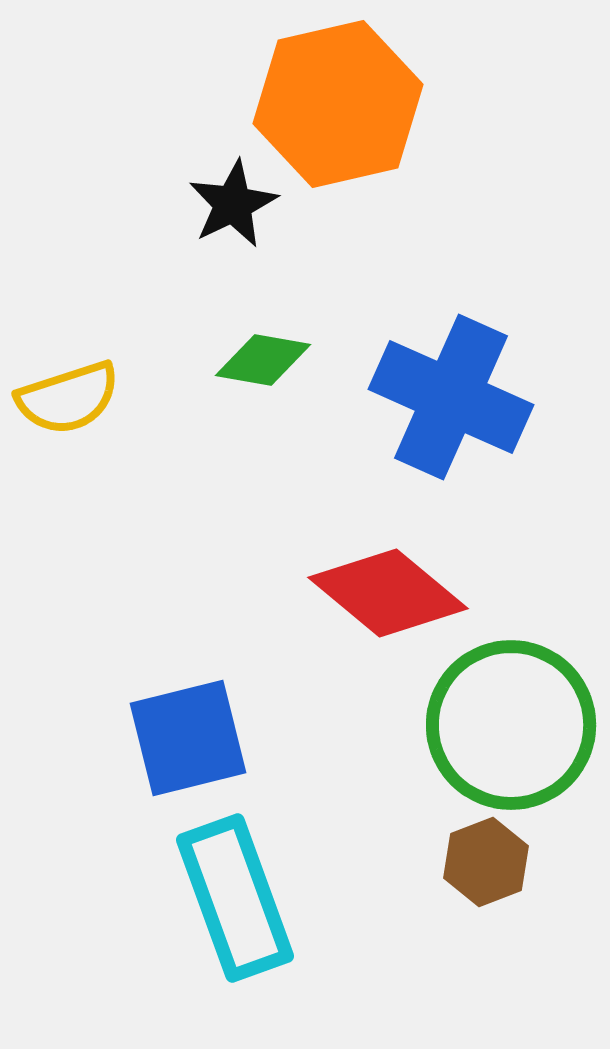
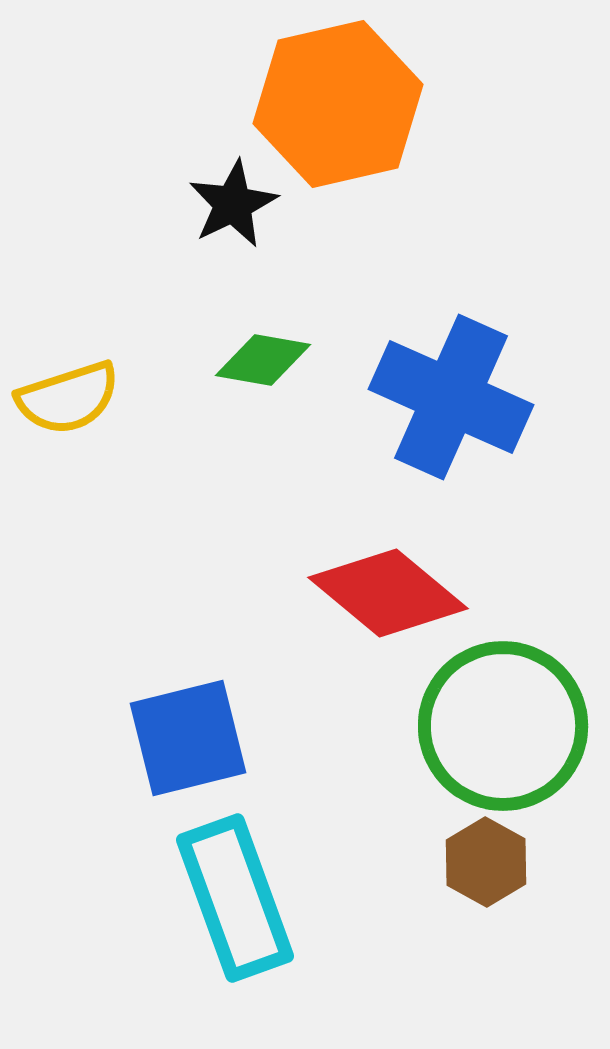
green circle: moved 8 px left, 1 px down
brown hexagon: rotated 10 degrees counterclockwise
